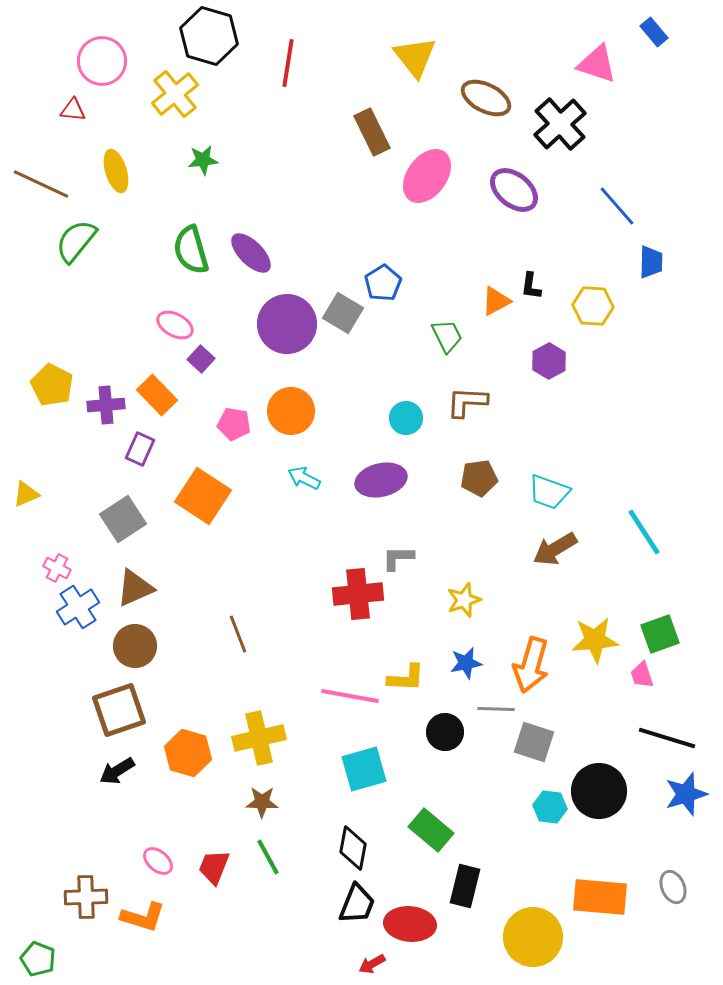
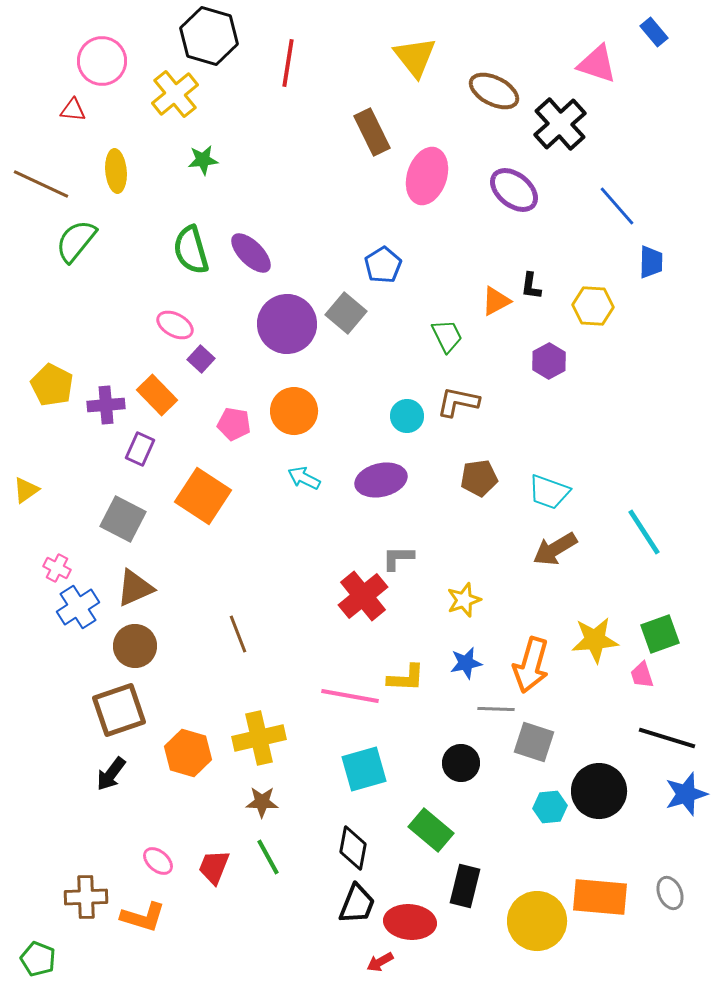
brown ellipse at (486, 98): moved 8 px right, 7 px up
yellow ellipse at (116, 171): rotated 12 degrees clockwise
pink ellipse at (427, 176): rotated 18 degrees counterclockwise
blue pentagon at (383, 283): moved 18 px up
gray square at (343, 313): moved 3 px right; rotated 9 degrees clockwise
brown L-shape at (467, 402): moved 9 px left; rotated 9 degrees clockwise
orange circle at (291, 411): moved 3 px right
cyan circle at (406, 418): moved 1 px right, 2 px up
yellow triangle at (26, 494): moved 4 px up; rotated 12 degrees counterclockwise
gray square at (123, 519): rotated 30 degrees counterclockwise
red cross at (358, 594): moved 5 px right, 2 px down; rotated 33 degrees counterclockwise
black circle at (445, 732): moved 16 px right, 31 px down
black arrow at (117, 771): moved 6 px left, 3 px down; rotated 21 degrees counterclockwise
cyan hexagon at (550, 807): rotated 12 degrees counterclockwise
gray ellipse at (673, 887): moved 3 px left, 6 px down
red ellipse at (410, 924): moved 2 px up
yellow circle at (533, 937): moved 4 px right, 16 px up
red arrow at (372, 964): moved 8 px right, 2 px up
